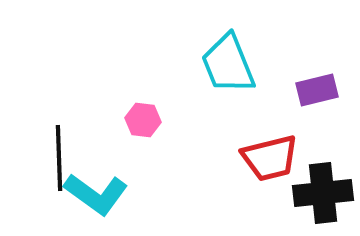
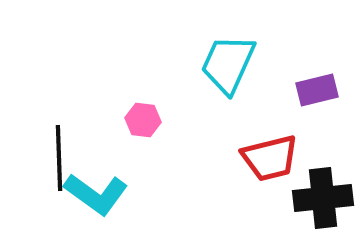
cyan trapezoid: rotated 46 degrees clockwise
black cross: moved 5 px down
